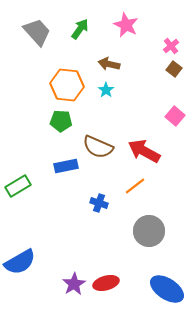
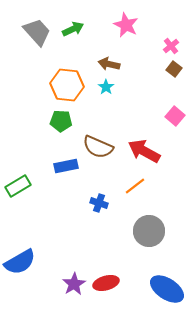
green arrow: moved 7 px left; rotated 30 degrees clockwise
cyan star: moved 3 px up
